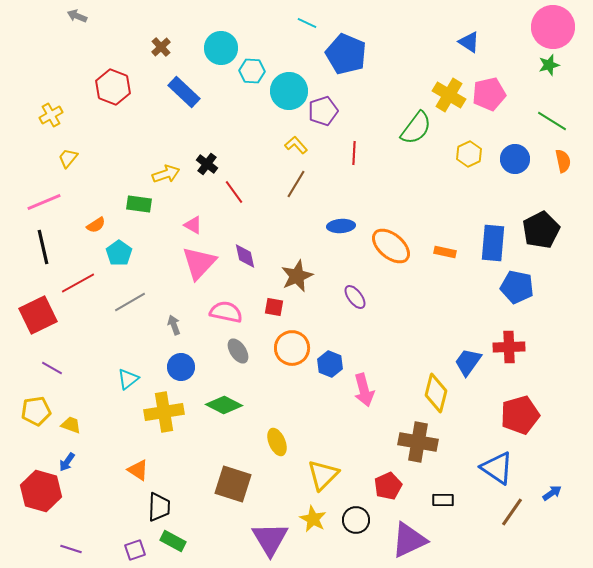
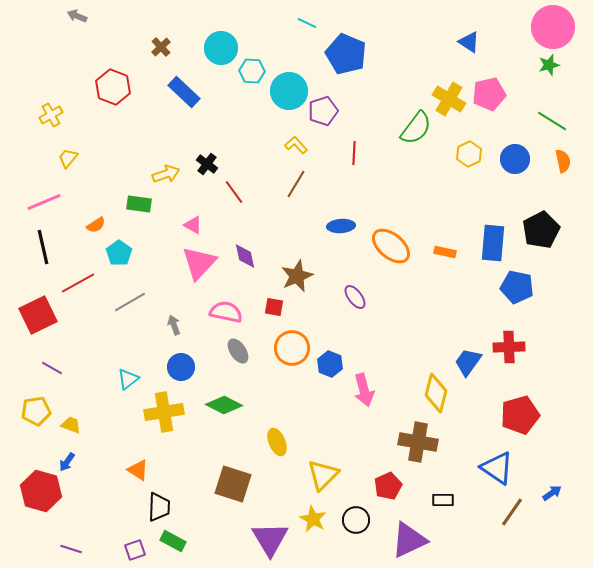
yellow cross at (449, 95): moved 4 px down
